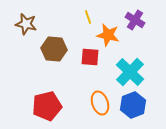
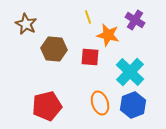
brown star: rotated 15 degrees clockwise
